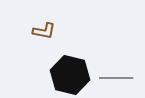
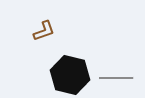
brown L-shape: rotated 30 degrees counterclockwise
